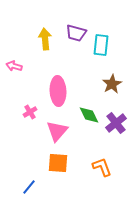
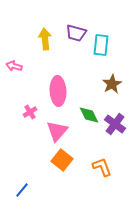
purple cross: moved 1 px left, 1 px down; rotated 15 degrees counterclockwise
orange square: moved 4 px right, 3 px up; rotated 35 degrees clockwise
blue line: moved 7 px left, 3 px down
